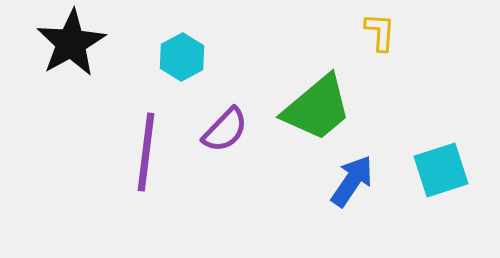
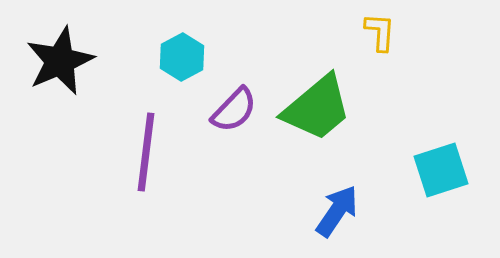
black star: moved 11 px left, 18 px down; rotated 6 degrees clockwise
purple semicircle: moved 9 px right, 20 px up
blue arrow: moved 15 px left, 30 px down
